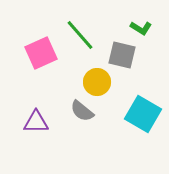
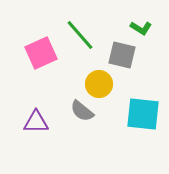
yellow circle: moved 2 px right, 2 px down
cyan square: rotated 24 degrees counterclockwise
